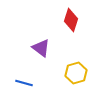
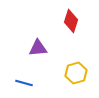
red diamond: moved 1 px down
purple triangle: moved 3 px left; rotated 42 degrees counterclockwise
